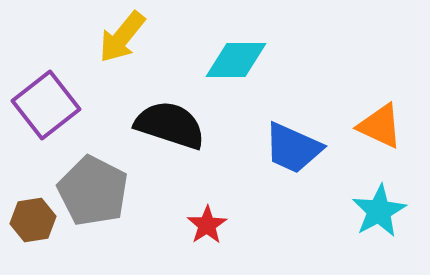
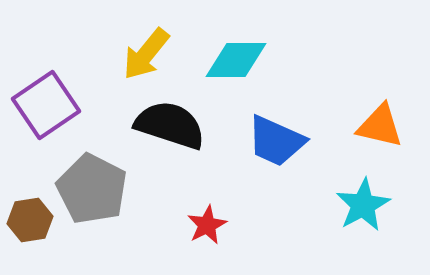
yellow arrow: moved 24 px right, 17 px down
purple square: rotated 4 degrees clockwise
orange triangle: rotated 12 degrees counterclockwise
blue trapezoid: moved 17 px left, 7 px up
gray pentagon: moved 1 px left, 2 px up
cyan star: moved 16 px left, 6 px up
brown hexagon: moved 3 px left
red star: rotated 6 degrees clockwise
